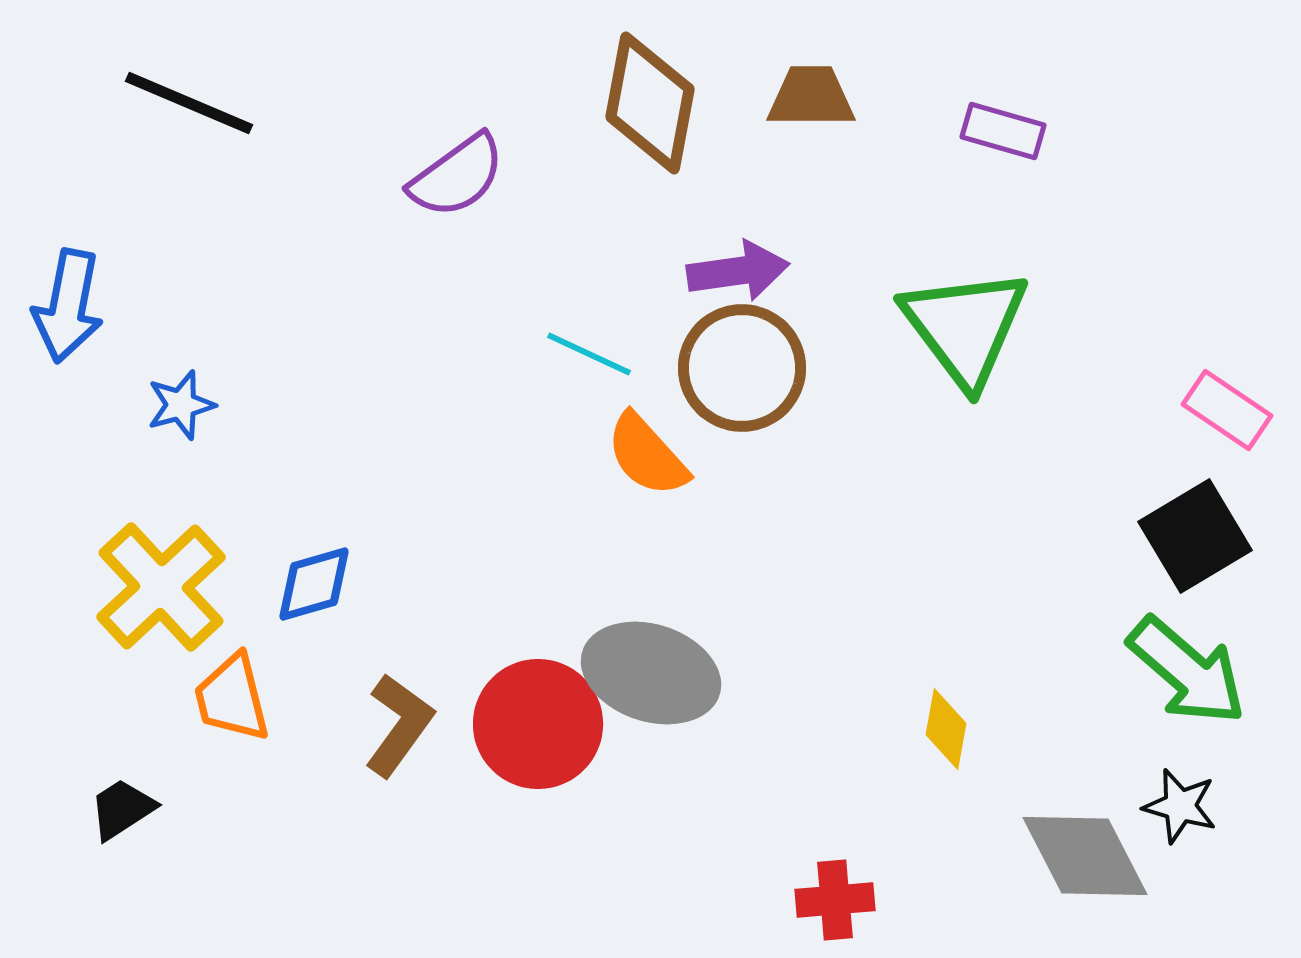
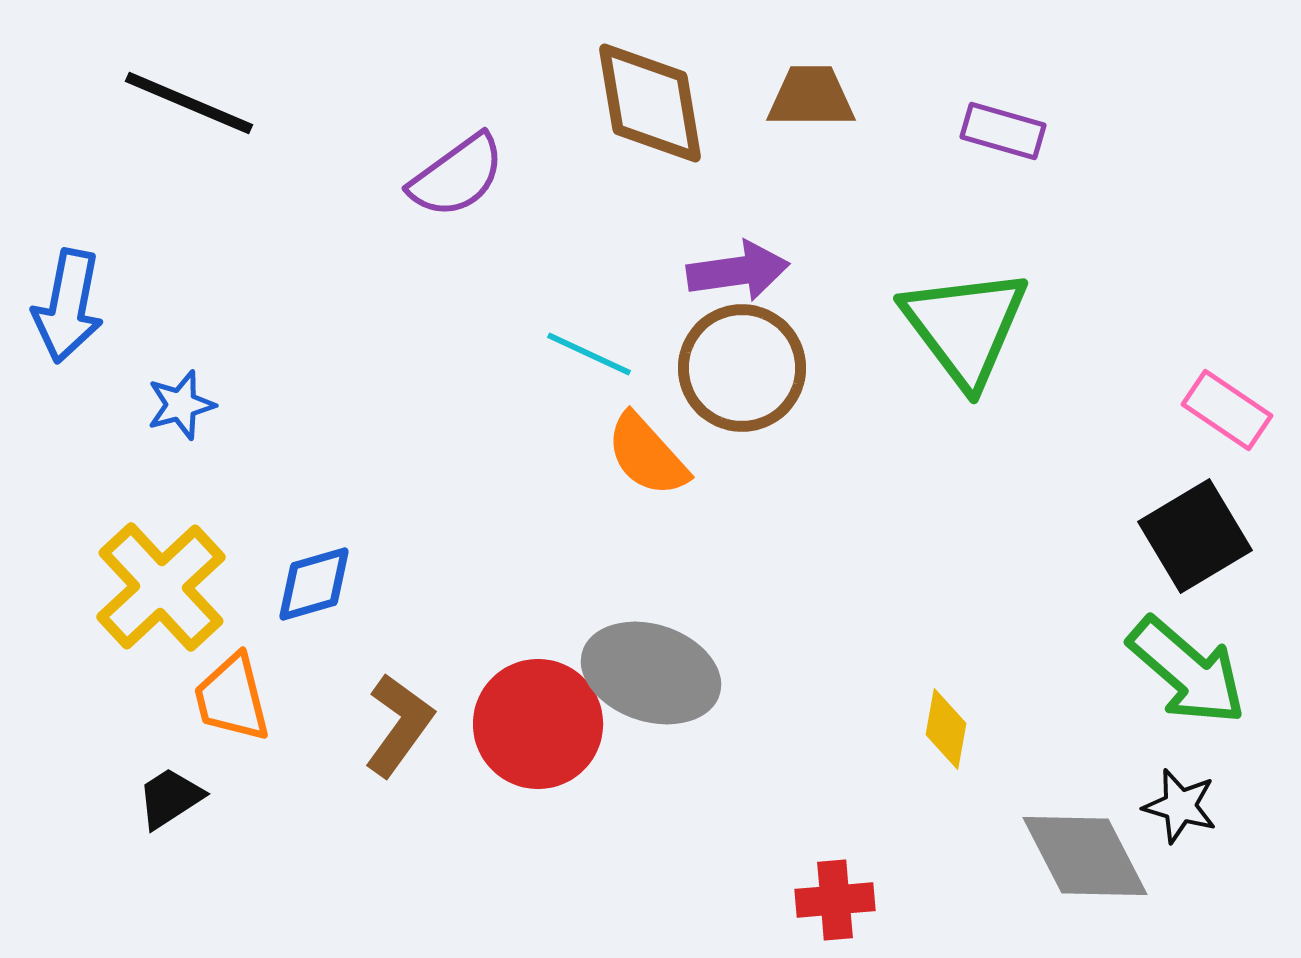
brown diamond: rotated 20 degrees counterclockwise
black trapezoid: moved 48 px right, 11 px up
